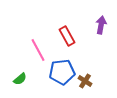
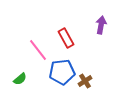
red rectangle: moved 1 px left, 2 px down
pink line: rotated 10 degrees counterclockwise
brown cross: rotated 24 degrees clockwise
